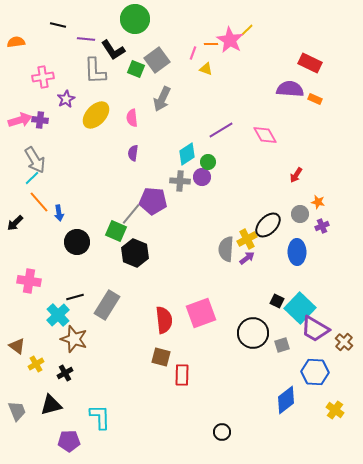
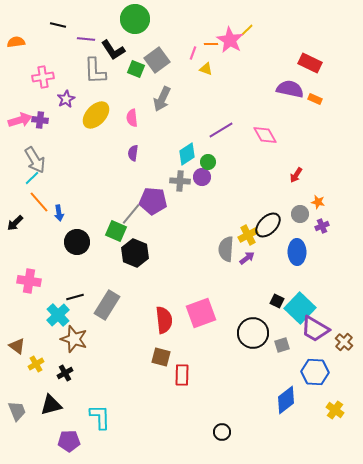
purple semicircle at (290, 89): rotated 8 degrees clockwise
yellow cross at (247, 239): moved 1 px right, 4 px up
